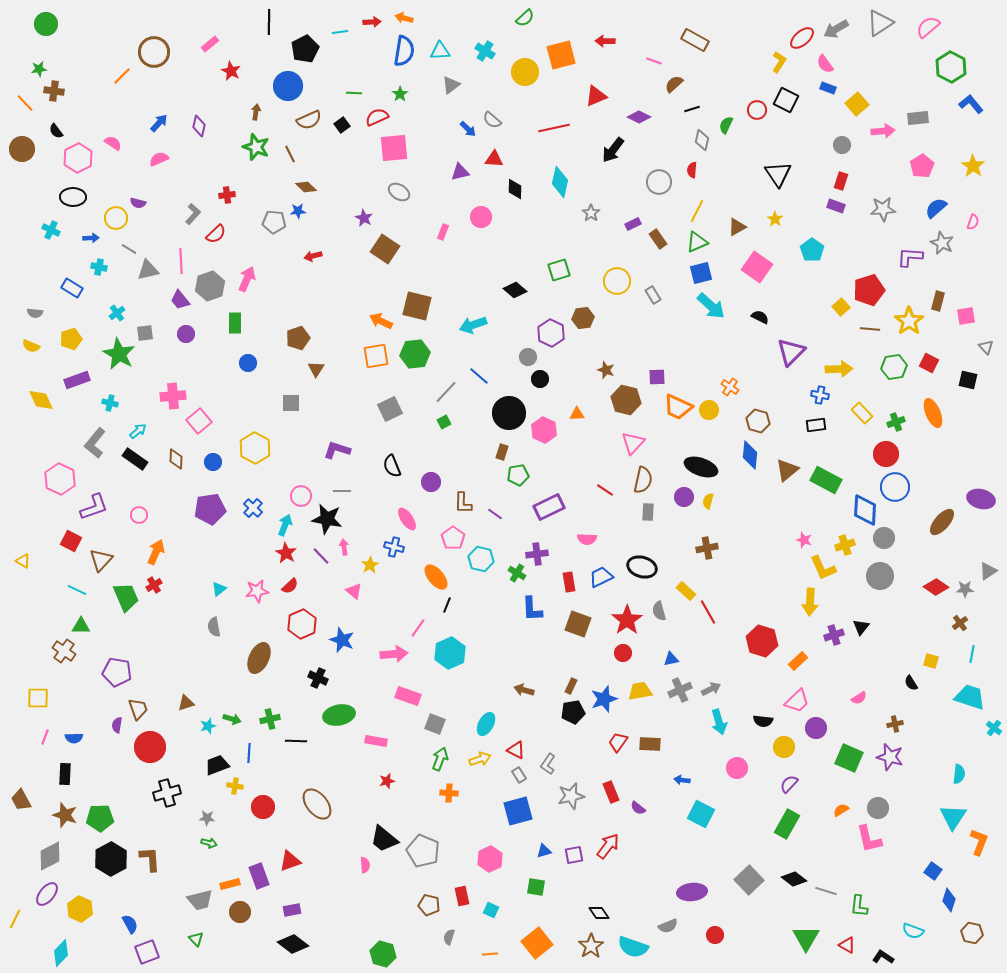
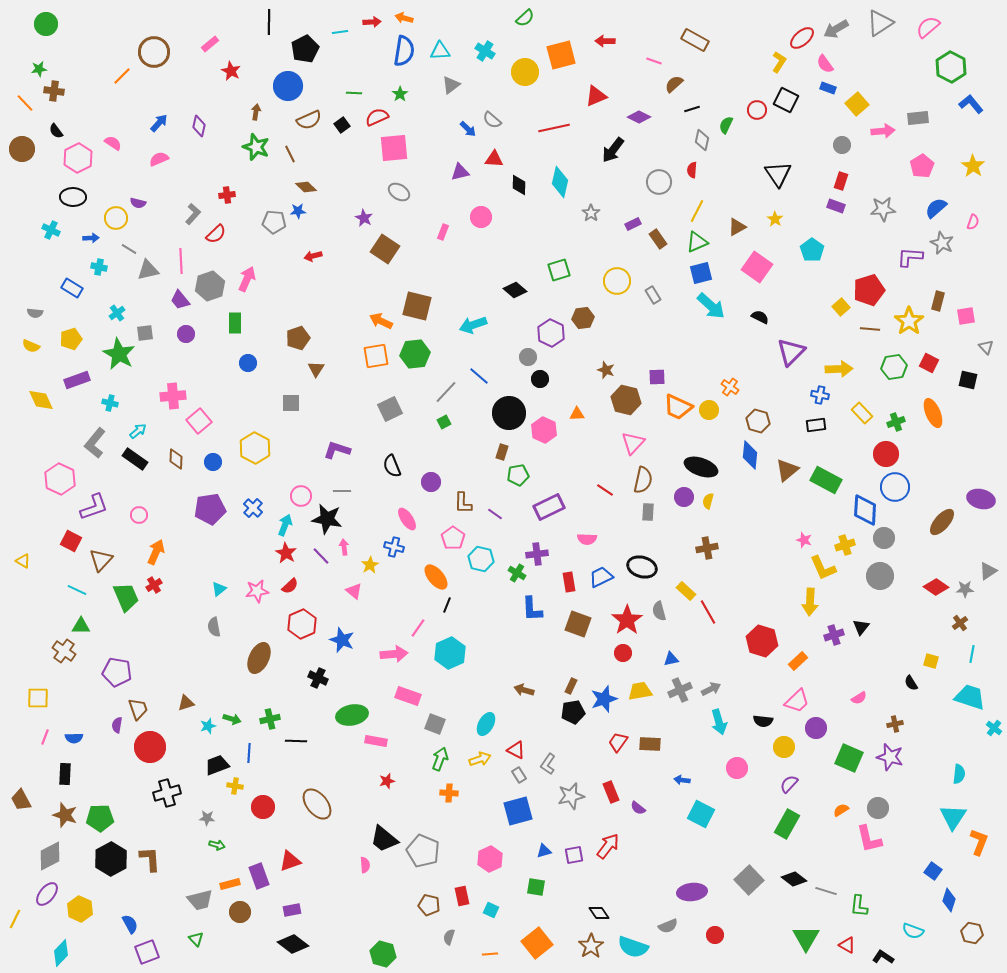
black diamond at (515, 189): moved 4 px right, 4 px up
green ellipse at (339, 715): moved 13 px right
green arrow at (209, 843): moved 8 px right, 2 px down
